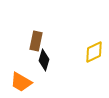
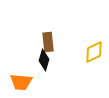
brown rectangle: moved 12 px right, 1 px down; rotated 18 degrees counterclockwise
orange trapezoid: rotated 25 degrees counterclockwise
